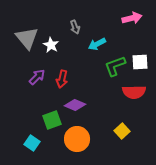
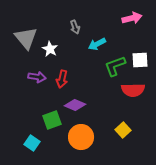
gray triangle: moved 1 px left
white star: moved 1 px left, 4 px down
white square: moved 2 px up
purple arrow: rotated 54 degrees clockwise
red semicircle: moved 1 px left, 2 px up
yellow square: moved 1 px right, 1 px up
orange circle: moved 4 px right, 2 px up
